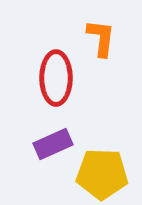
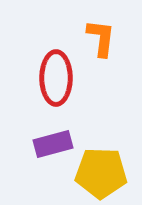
purple rectangle: rotated 9 degrees clockwise
yellow pentagon: moved 1 px left, 1 px up
